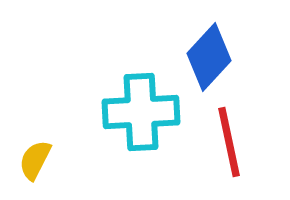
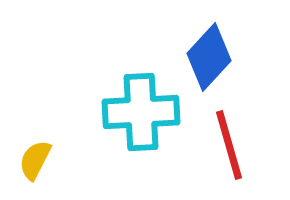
red line: moved 3 px down; rotated 4 degrees counterclockwise
